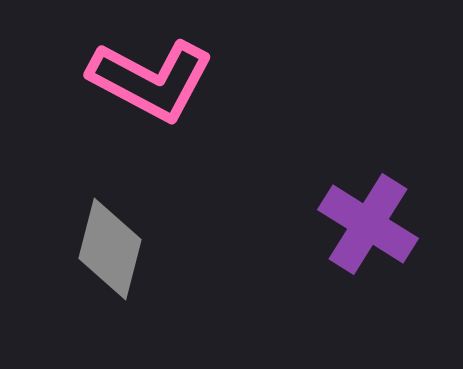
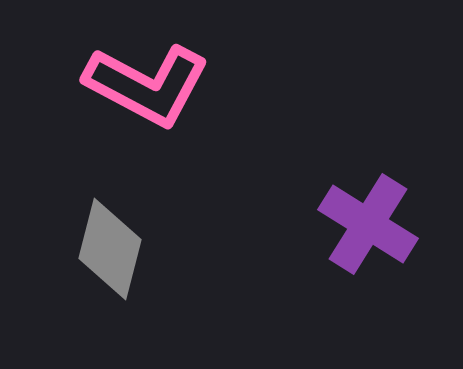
pink L-shape: moved 4 px left, 5 px down
